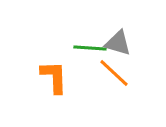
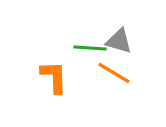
gray triangle: moved 1 px right, 2 px up
orange line: rotated 12 degrees counterclockwise
